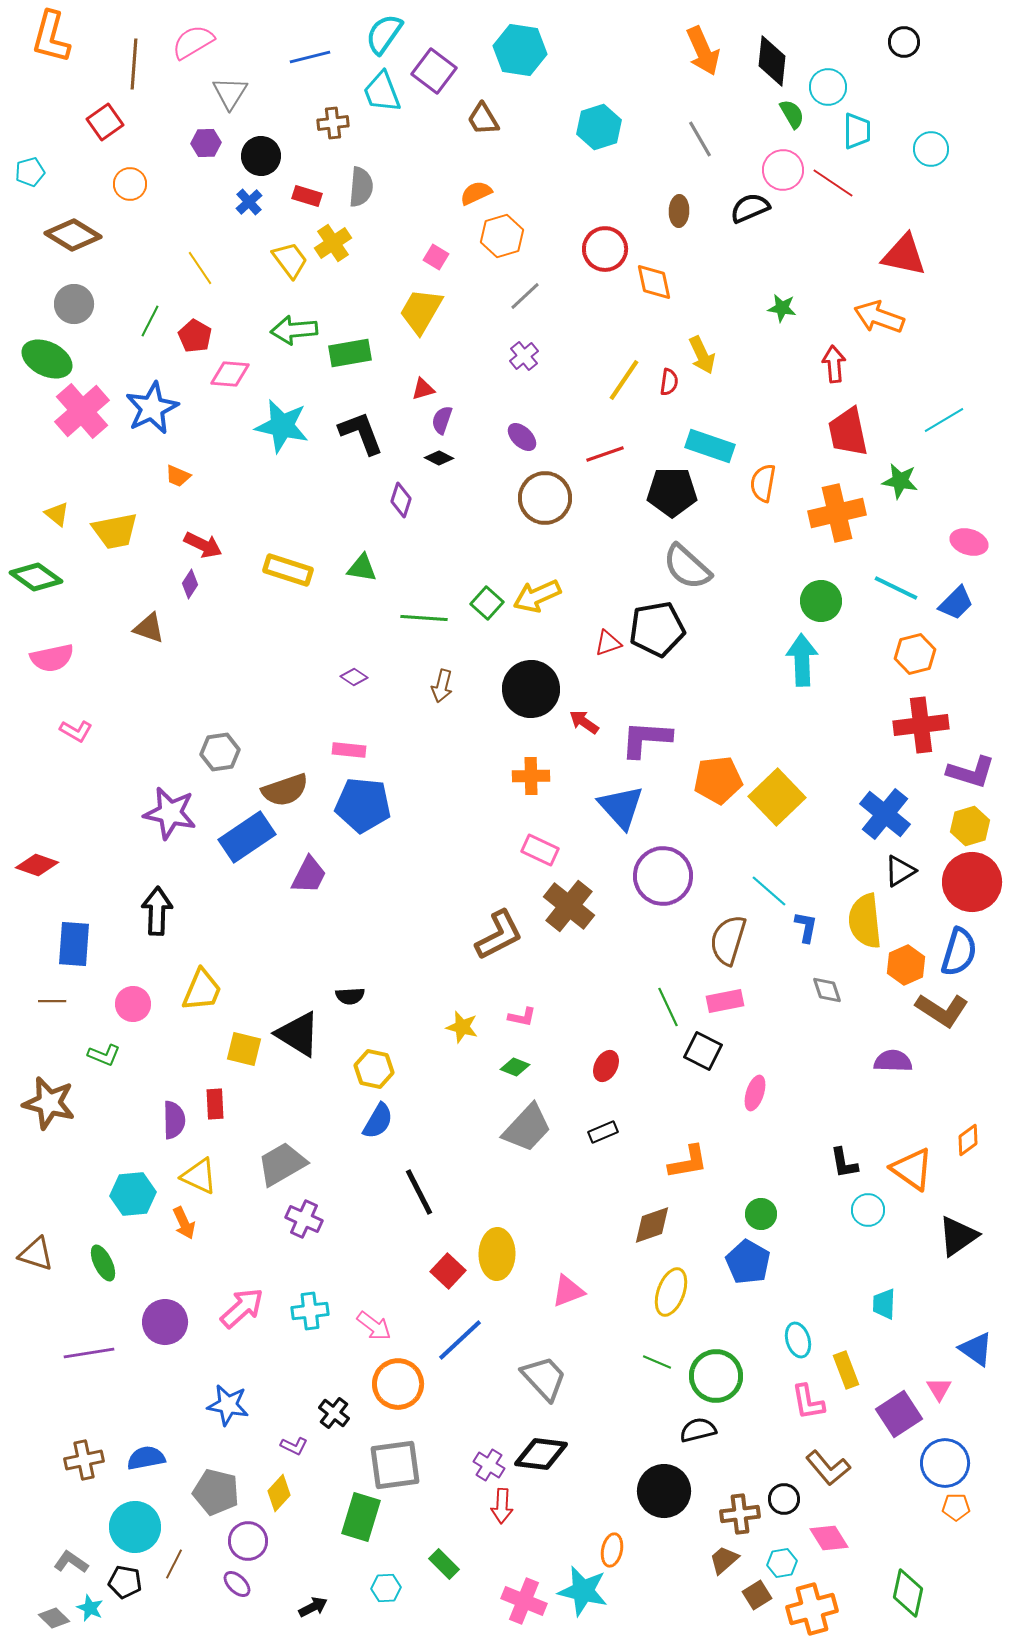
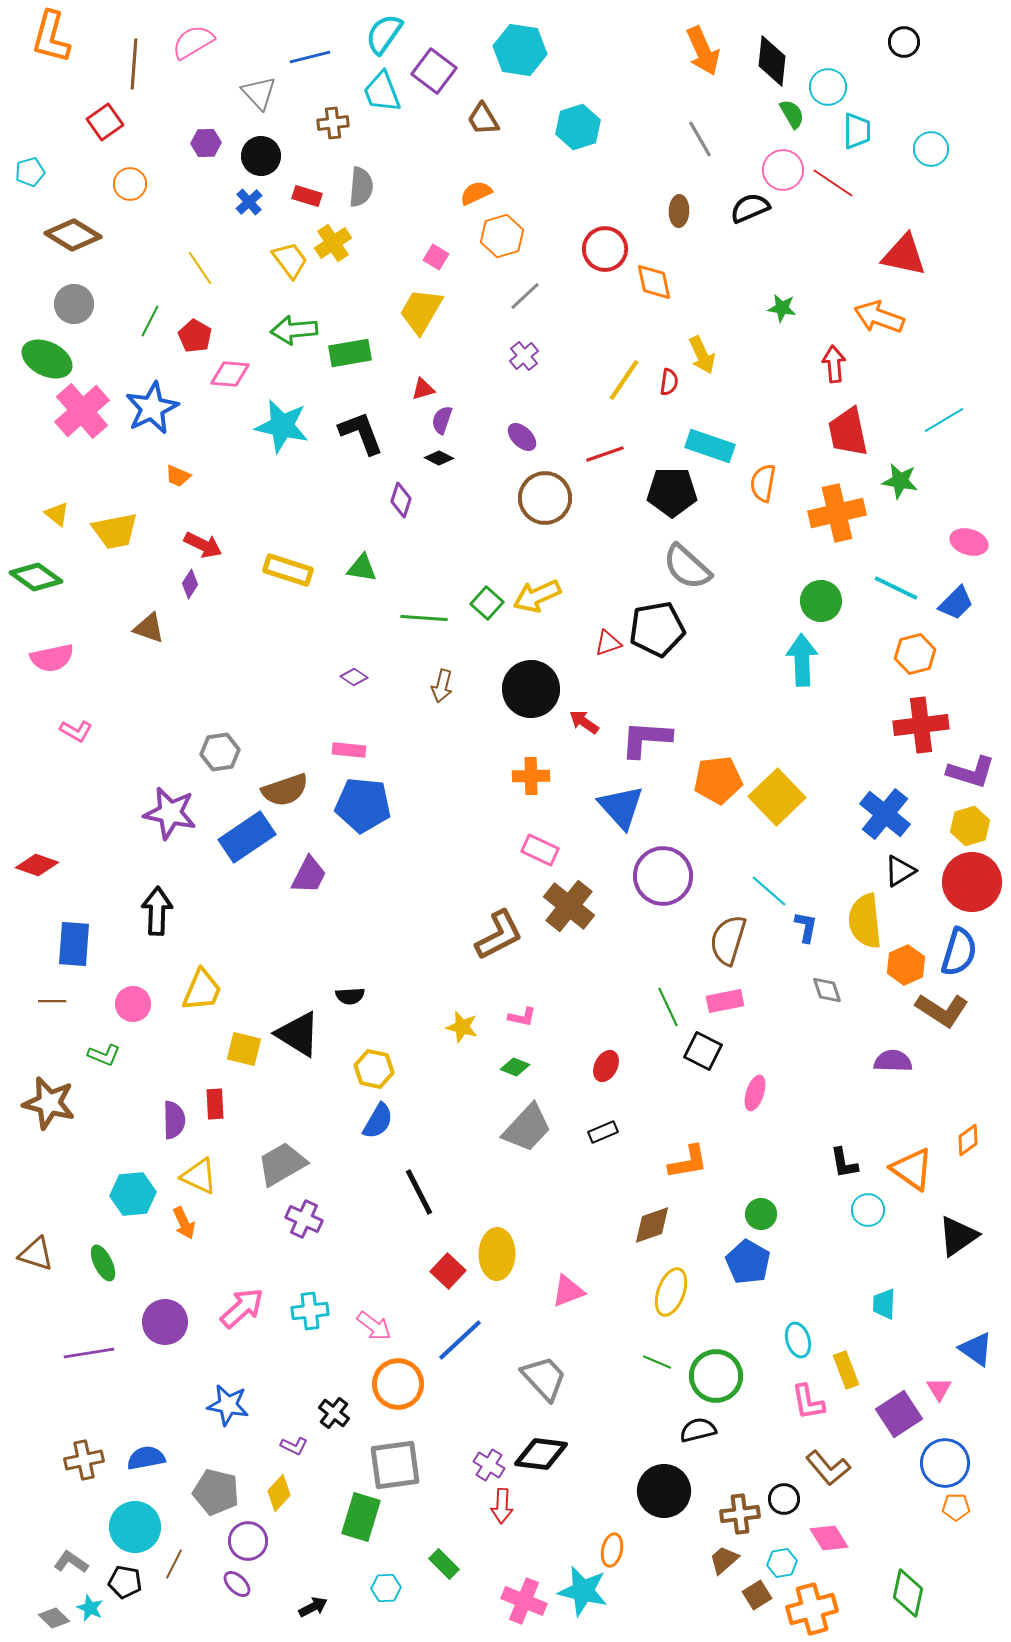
gray triangle at (230, 93): moved 29 px right; rotated 15 degrees counterclockwise
cyan hexagon at (599, 127): moved 21 px left
